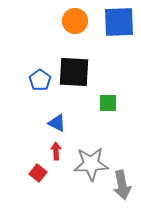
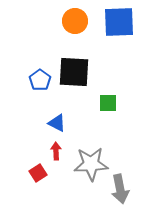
red square: rotated 18 degrees clockwise
gray arrow: moved 2 px left, 4 px down
